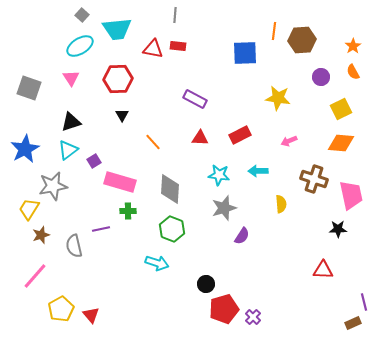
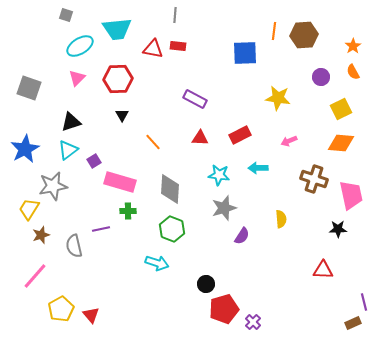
gray square at (82, 15): moved 16 px left; rotated 24 degrees counterclockwise
brown hexagon at (302, 40): moved 2 px right, 5 px up
pink triangle at (71, 78): moved 6 px right; rotated 18 degrees clockwise
cyan arrow at (258, 171): moved 3 px up
yellow semicircle at (281, 204): moved 15 px down
purple cross at (253, 317): moved 5 px down
